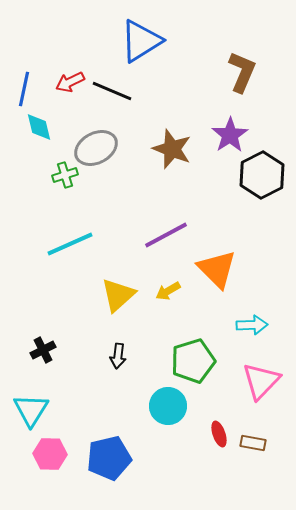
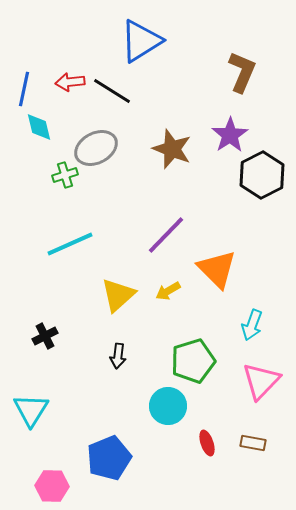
red arrow: rotated 20 degrees clockwise
black line: rotated 9 degrees clockwise
purple line: rotated 18 degrees counterclockwise
cyan arrow: rotated 112 degrees clockwise
black cross: moved 2 px right, 14 px up
red ellipse: moved 12 px left, 9 px down
pink hexagon: moved 2 px right, 32 px down
blue pentagon: rotated 9 degrees counterclockwise
